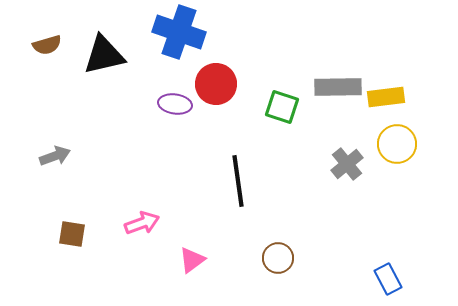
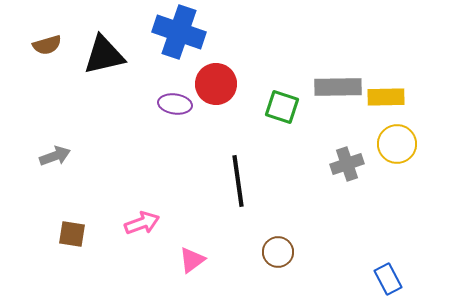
yellow rectangle: rotated 6 degrees clockwise
gray cross: rotated 20 degrees clockwise
brown circle: moved 6 px up
